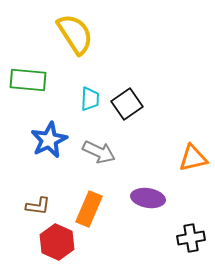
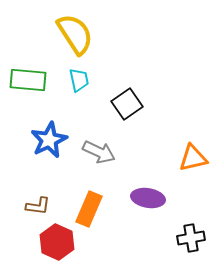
cyan trapezoid: moved 11 px left, 19 px up; rotated 15 degrees counterclockwise
